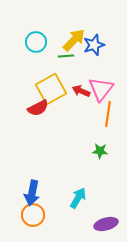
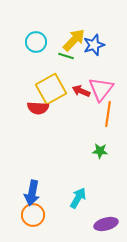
green line: rotated 21 degrees clockwise
red semicircle: rotated 30 degrees clockwise
